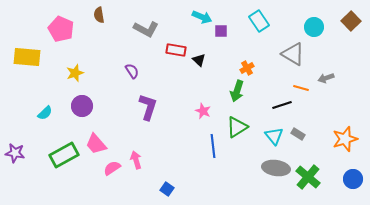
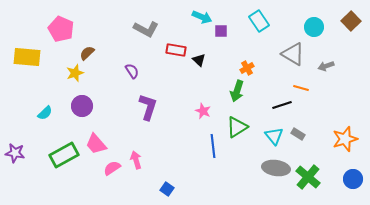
brown semicircle: moved 12 px left, 38 px down; rotated 56 degrees clockwise
gray arrow: moved 12 px up
